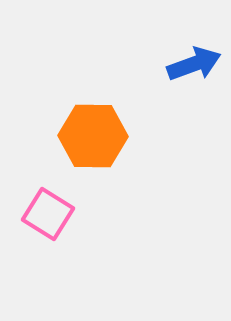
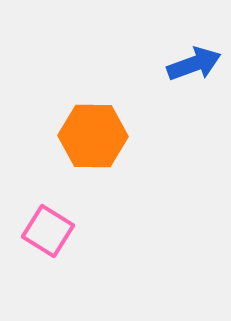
pink square: moved 17 px down
